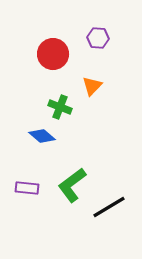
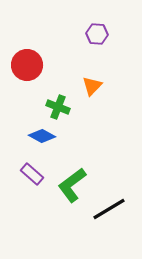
purple hexagon: moved 1 px left, 4 px up
red circle: moved 26 px left, 11 px down
green cross: moved 2 px left
blue diamond: rotated 12 degrees counterclockwise
purple rectangle: moved 5 px right, 14 px up; rotated 35 degrees clockwise
black line: moved 2 px down
